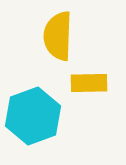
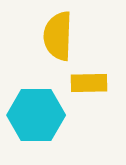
cyan hexagon: moved 3 px right, 1 px up; rotated 20 degrees clockwise
